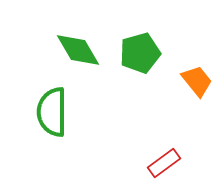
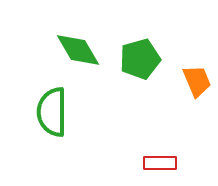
green pentagon: moved 6 px down
orange trapezoid: rotated 16 degrees clockwise
red rectangle: moved 4 px left; rotated 36 degrees clockwise
